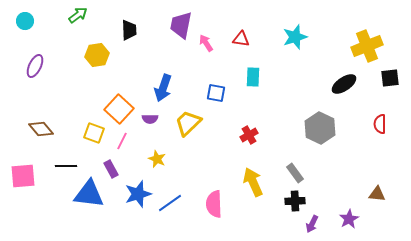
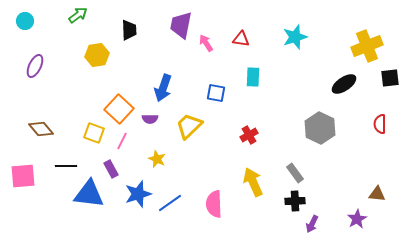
yellow trapezoid: moved 1 px right, 3 px down
purple star: moved 8 px right
